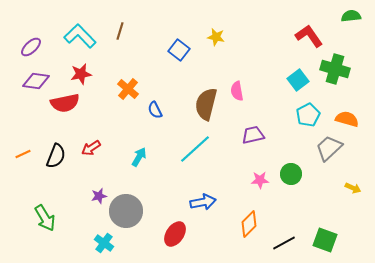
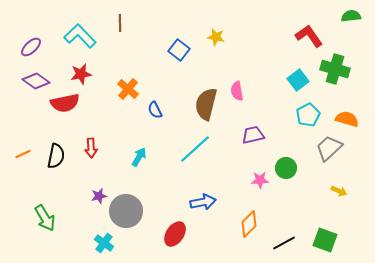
brown line: moved 8 px up; rotated 18 degrees counterclockwise
purple diamond: rotated 28 degrees clockwise
red arrow: rotated 60 degrees counterclockwise
black semicircle: rotated 10 degrees counterclockwise
green circle: moved 5 px left, 6 px up
yellow arrow: moved 14 px left, 3 px down
